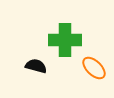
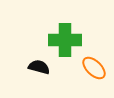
black semicircle: moved 3 px right, 1 px down
